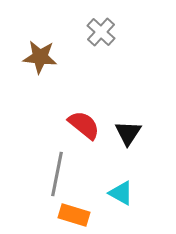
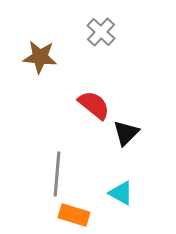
red semicircle: moved 10 px right, 20 px up
black triangle: moved 2 px left; rotated 12 degrees clockwise
gray line: rotated 6 degrees counterclockwise
